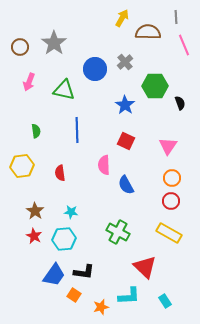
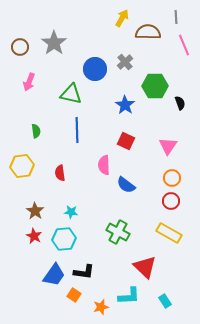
green triangle: moved 7 px right, 4 px down
blue semicircle: rotated 24 degrees counterclockwise
